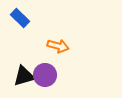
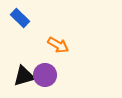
orange arrow: moved 1 px up; rotated 15 degrees clockwise
